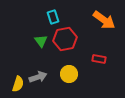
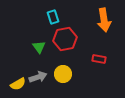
orange arrow: rotated 45 degrees clockwise
green triangle: moved 2 px left, 6 px down
yellow circle: moved 6 px left
yellow semicircle: rotated 42 degrees clockwise
